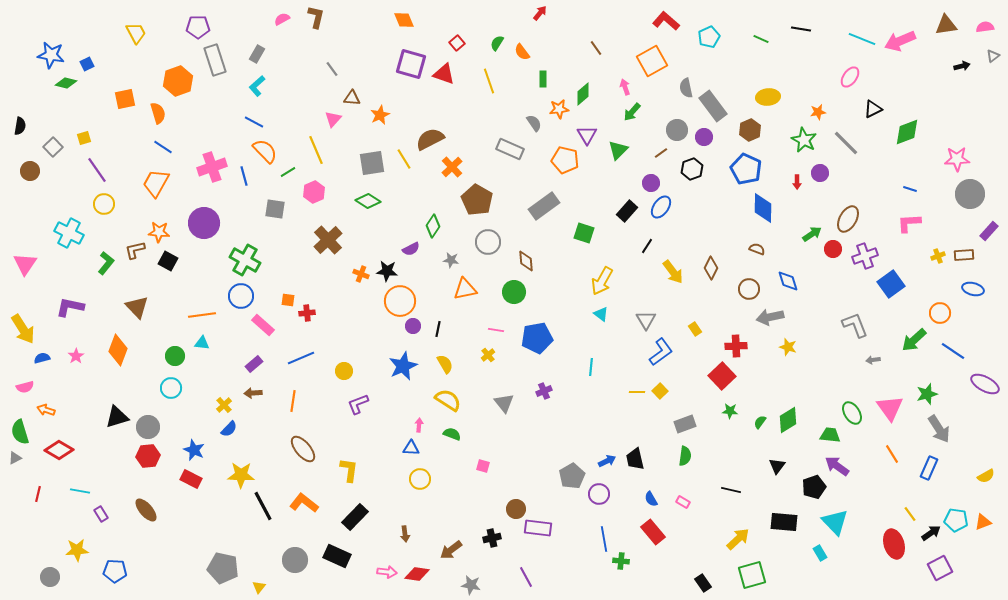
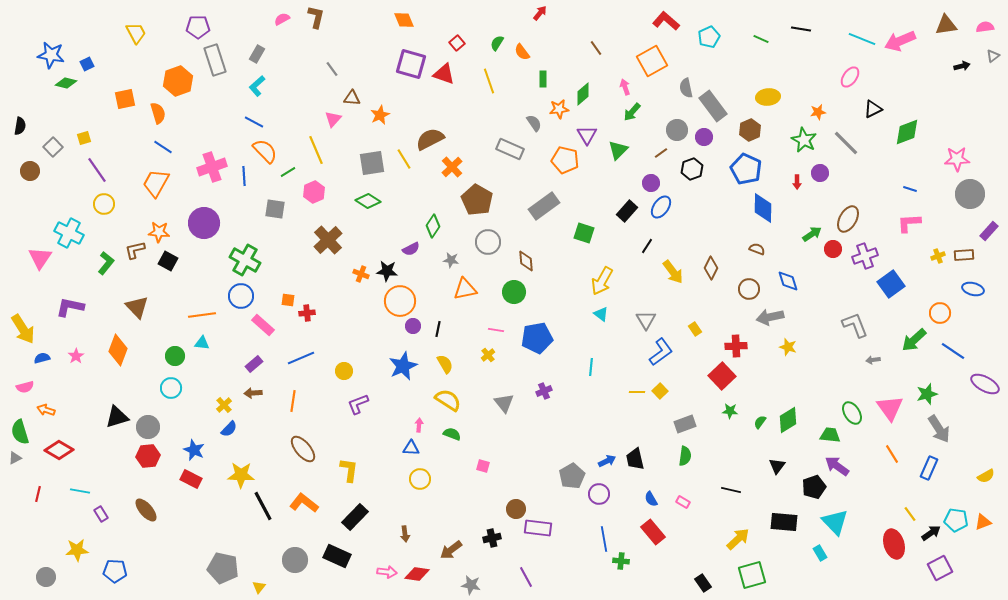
blue line at (244, 176): rotated 12 degrees clockwise
pink triangle at (25, 264): moved 15 px right, 6 px up
gray circle at (50, 577): moved 4 px left
